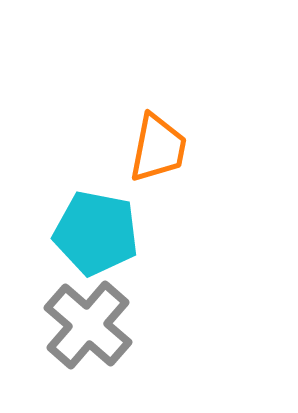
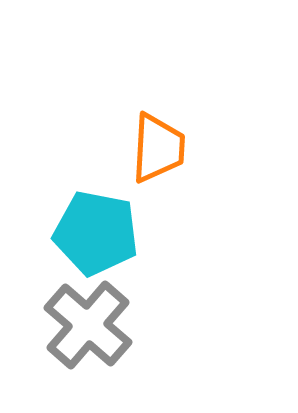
orange trapezoid: rotated 8 degrees counterclockwise
